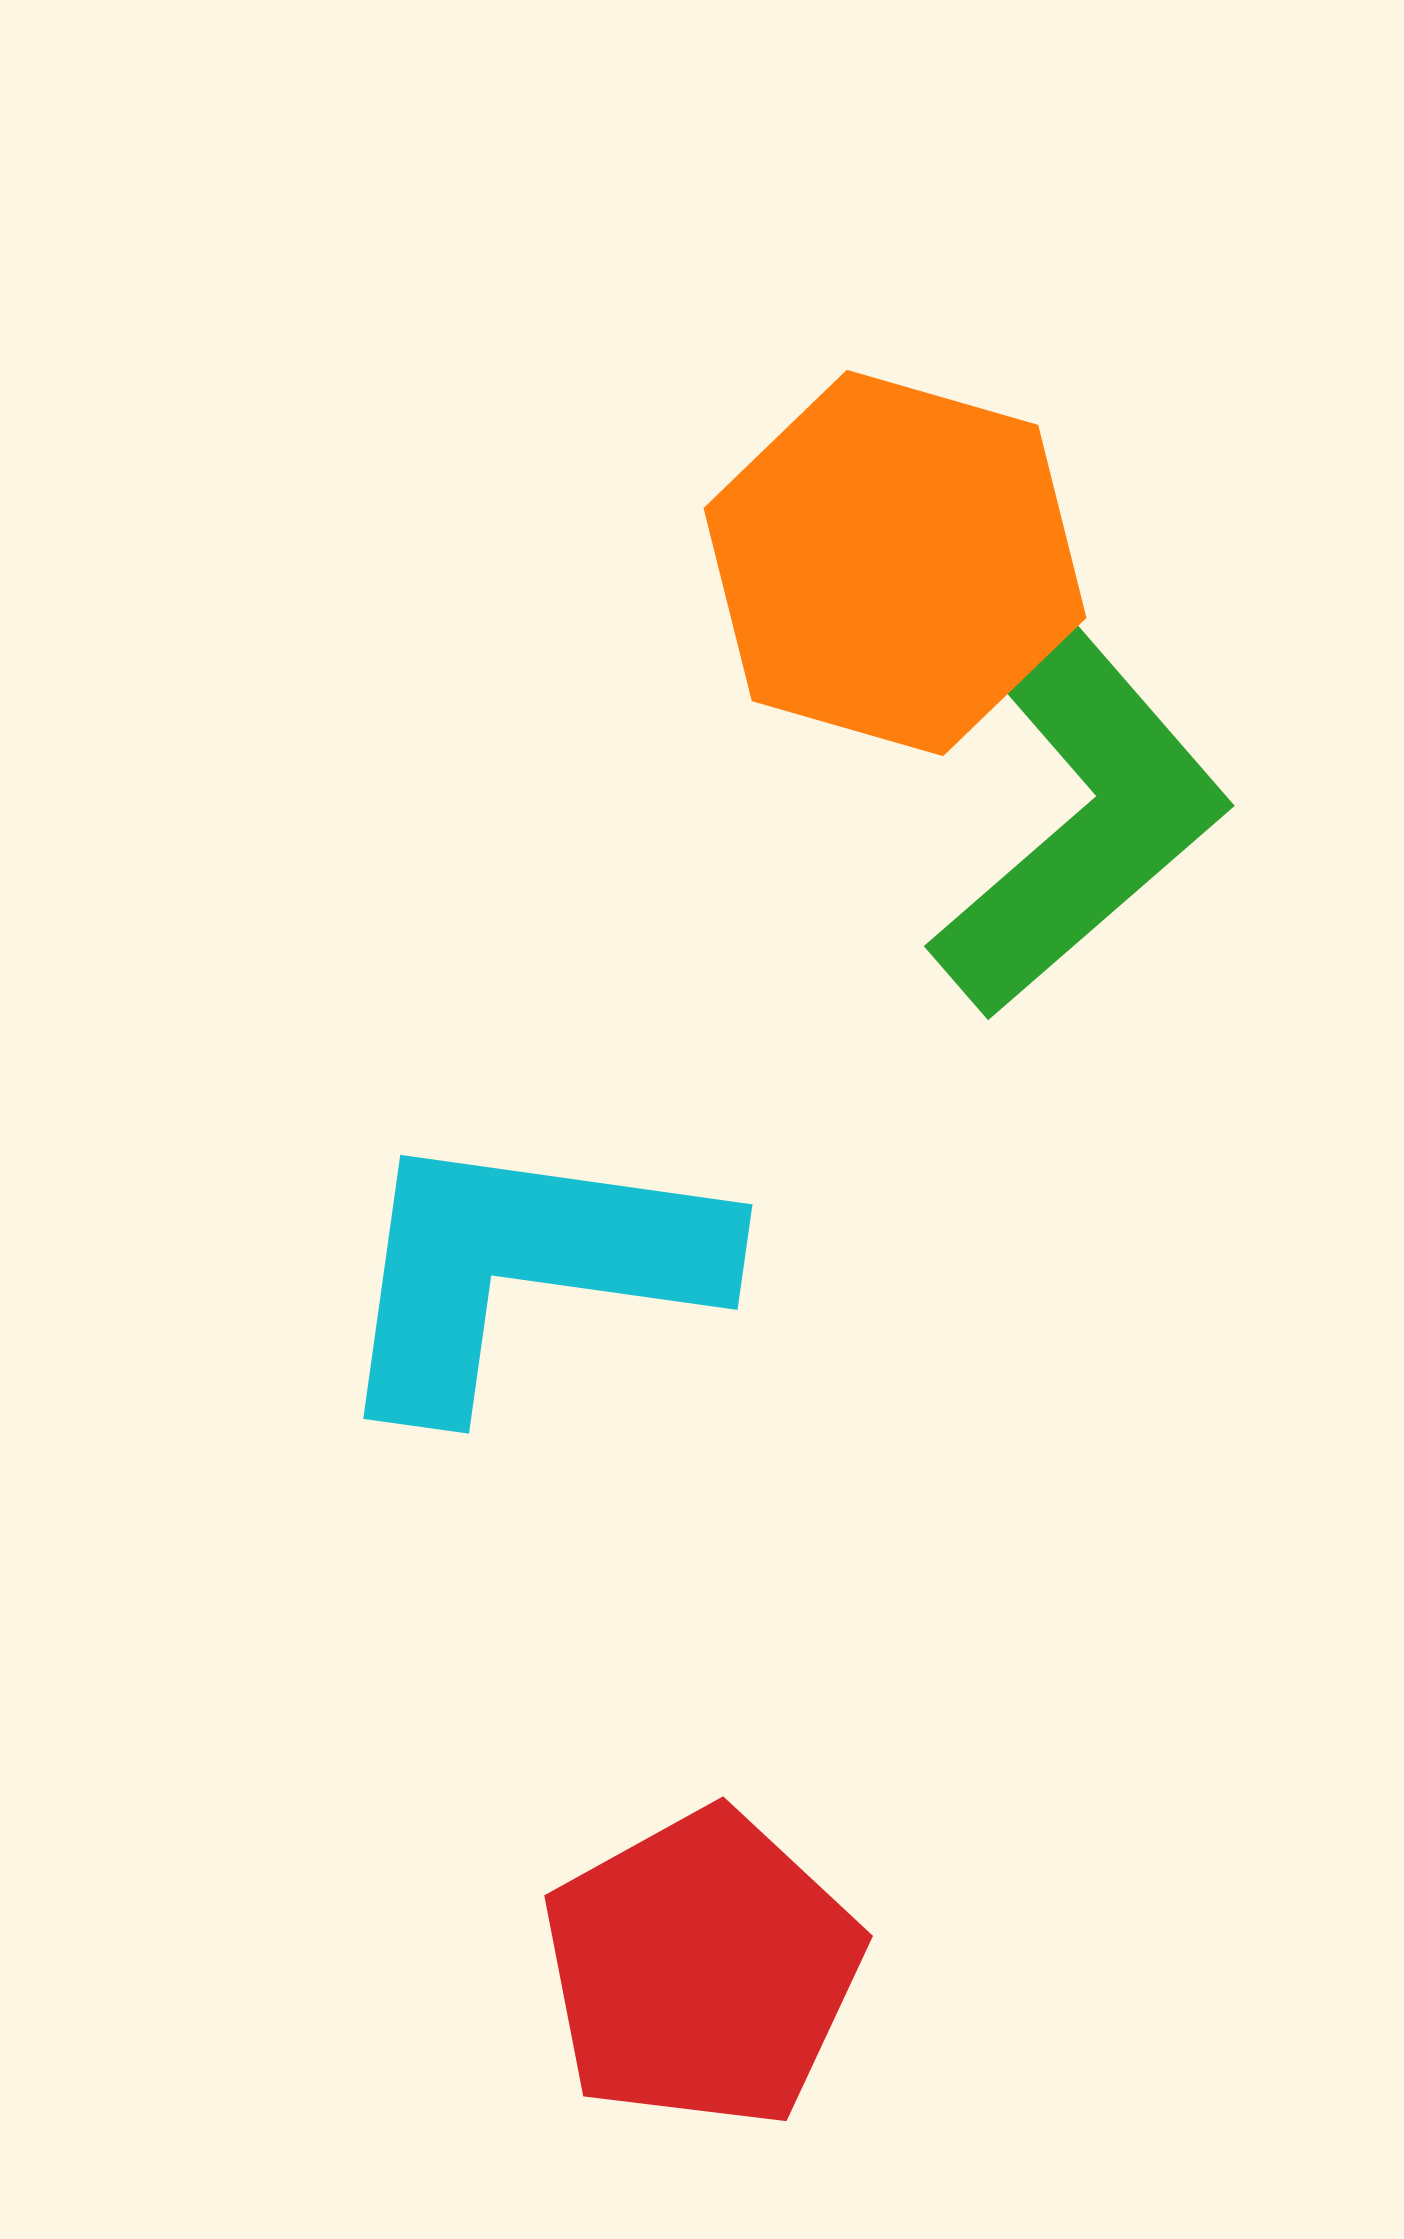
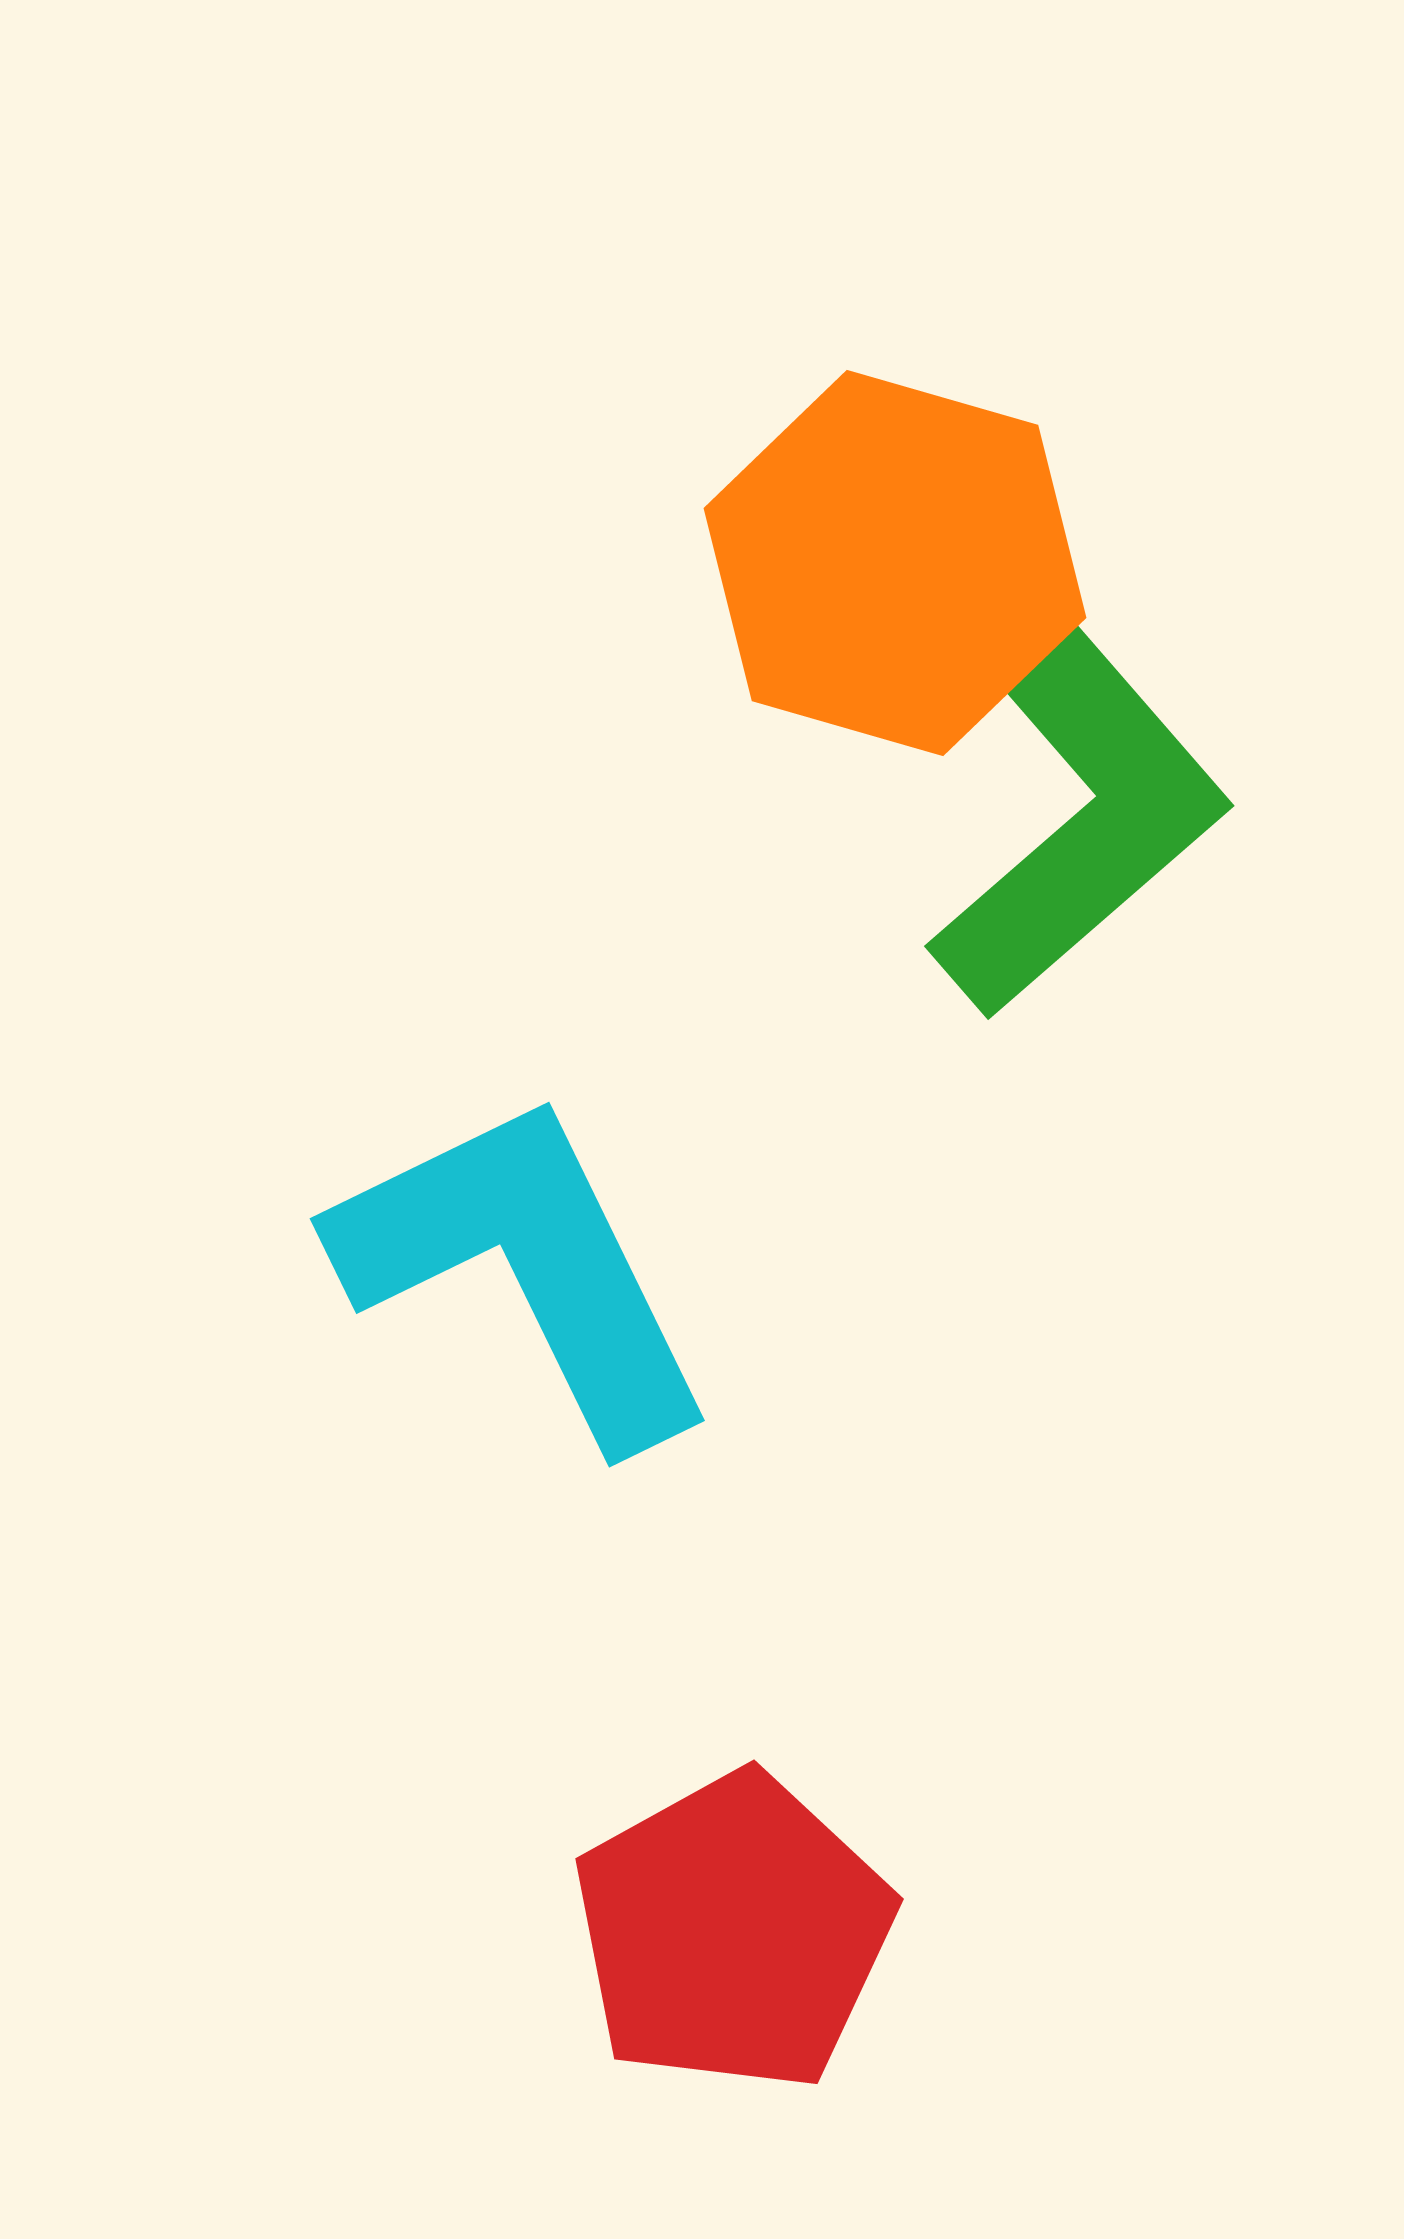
cyan L-shape: rotated 56 degrees clockwise
red pentagon: moved 31 px right, 37 px up
